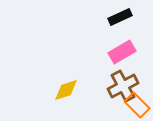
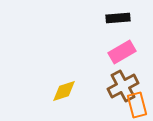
black rectangle: moved 2 px left, 1 px down; rotated 20 degrees clockwise
yellow diamond: moved 2 px left, 1 px down
orange rectangle: rotated 30 degrees clockwise
